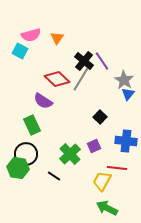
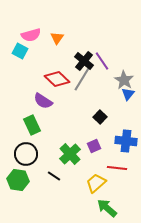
gray line: moved 1 px right
green hexagon: moved 12 px down
yellow trapezoid: moved 6 px left, 2 px down; rotated 20 degrees clockwise
green arrow: rotated 15 degrees clockwise
